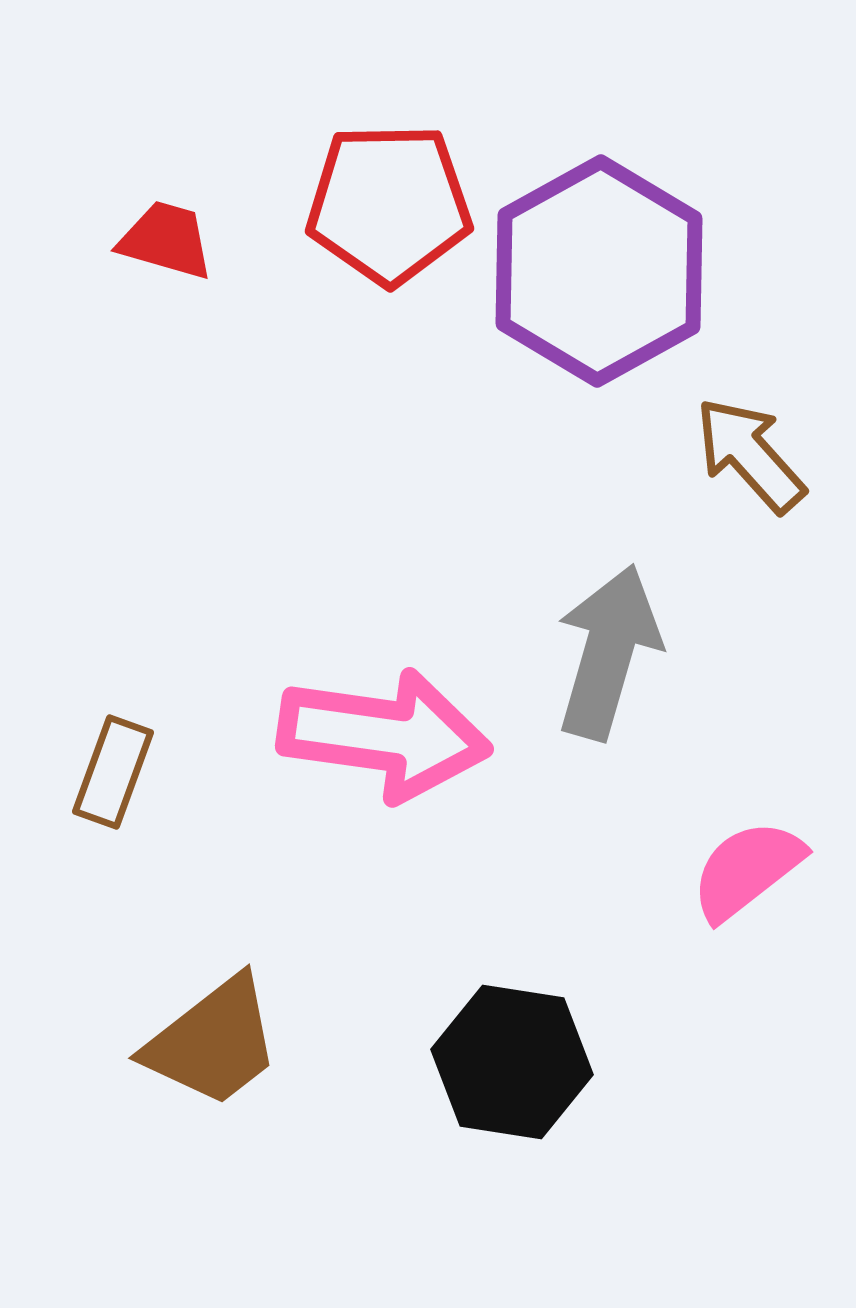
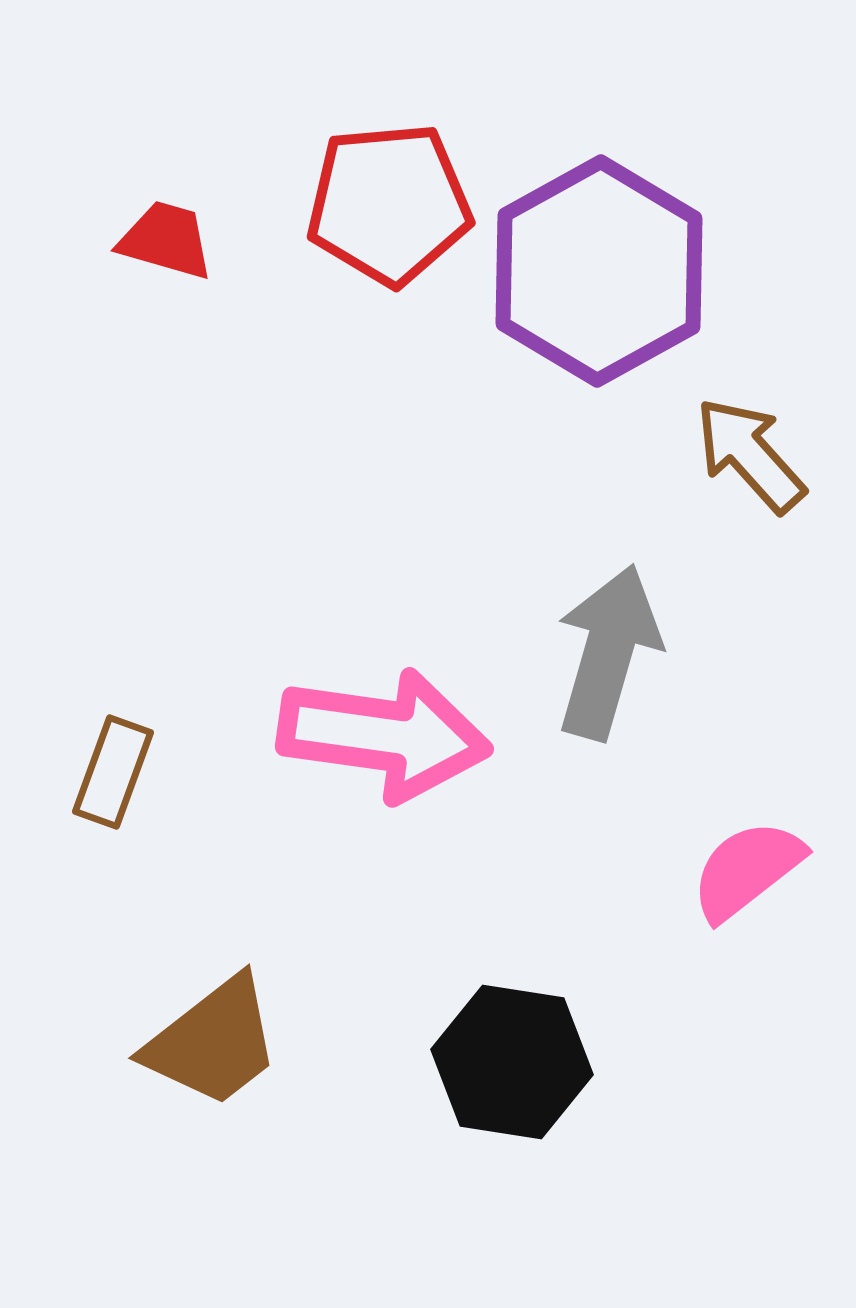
red pentagon: rotated 4 degrees counterclockwise
